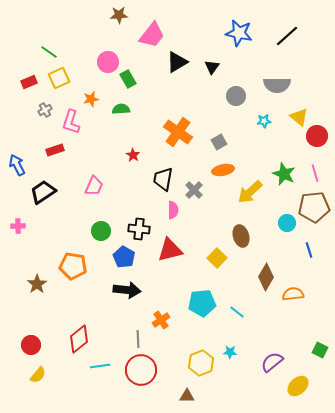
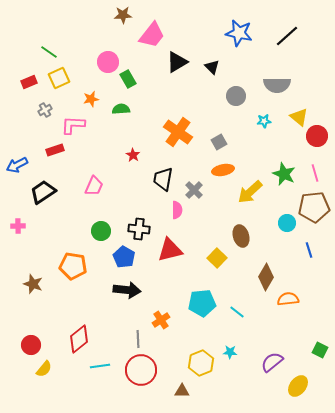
brown star at (119, 15): moved 4 px right
black triangle at (212, 67): rotated 21 degrees counterclockwise
pink L-shape at (71, 122): moved 2 px right, 3 px down; rotated 75 degrees clockwise
blue arrow at (17, 165): rotated 90 degrees counterclockwise
pink semicircle at (173, 210): moved 4 px right
brown star at (37, 284): moved 4 px left; rotated 18 degrees counterclockwise
orange semicircle at (293, 294): moved 5 px left, 5 px down
yellow semicircle at (38, 375): moved 6 px right, 6 px up
yellow ellipse at (298, 386): rotated 10 degrees counterclockwise
brown triangle at (187, 396): moved 5 px left, 5 px up
